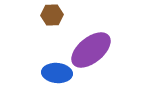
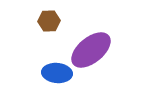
brown hexagon: moved 3 px left, 6 px down
